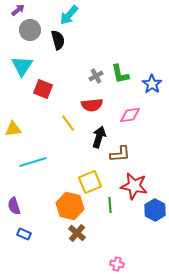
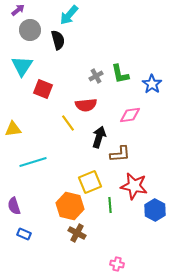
red semicircle: moved 6 px left
brown cross: rotated 12 degrees counterclockwise
